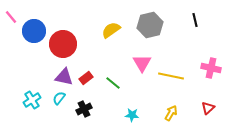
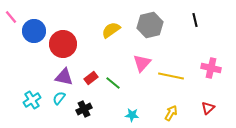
pink triangle: rotated 12 degrees clockwise
red rectangle: moved 5 px right
